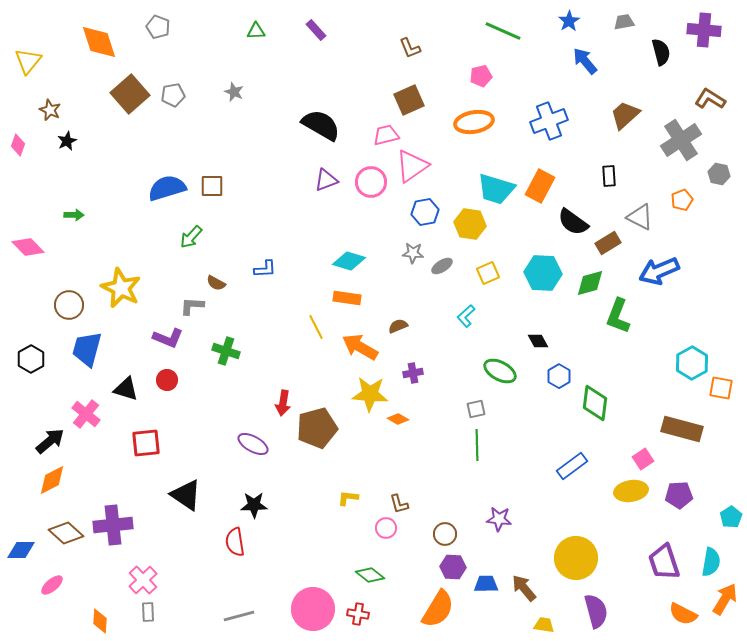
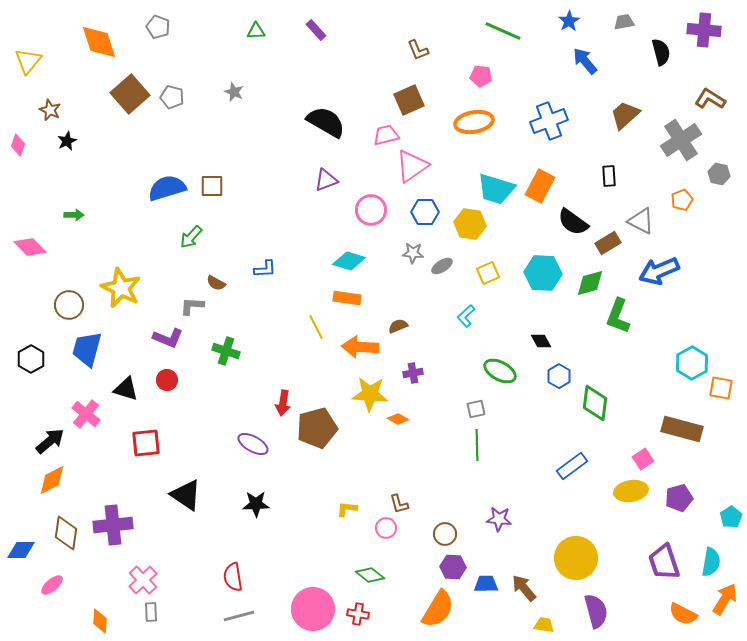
brown L-shape at (410, 48): moved 8 px right, 2 px down
pink pentagon at (481, 76): rotated 20 degrees clockwise
gray pentagon at (173, 95): moved 1 px left, 2 px down; rotated 25 degrees clockwise
black semicircle at (321, 125): moved 5 px right, 3 px up
pink circle at (371, 182): moved 28 px down
blue hexagon at (425, 212): rotated 12 degrees clockwise
gray triangle at (640, 217): moved 1 px right, 4 px down
pink diamond at (28, 247): moved 2 px right
black diamond at (538, 341): moved 3 px right
orange arrow at (360, 347): rotated 27 degrees counterclockwise
purple pentagon at (679, 495): moved 3 px down; rotated 12 degrees counterclockwise
yellow L-shape at (348, 498): moved 1 px left, 11 px down
black star at (254, 505): moved 2 px right, 1 px up
brown diamond at (66, 533): rotated 56 degrees clockwise
red semicircle at (235, 542): moved 2 px left, 35 px down
gray rectangle at (148, 612): moved 3 px right
